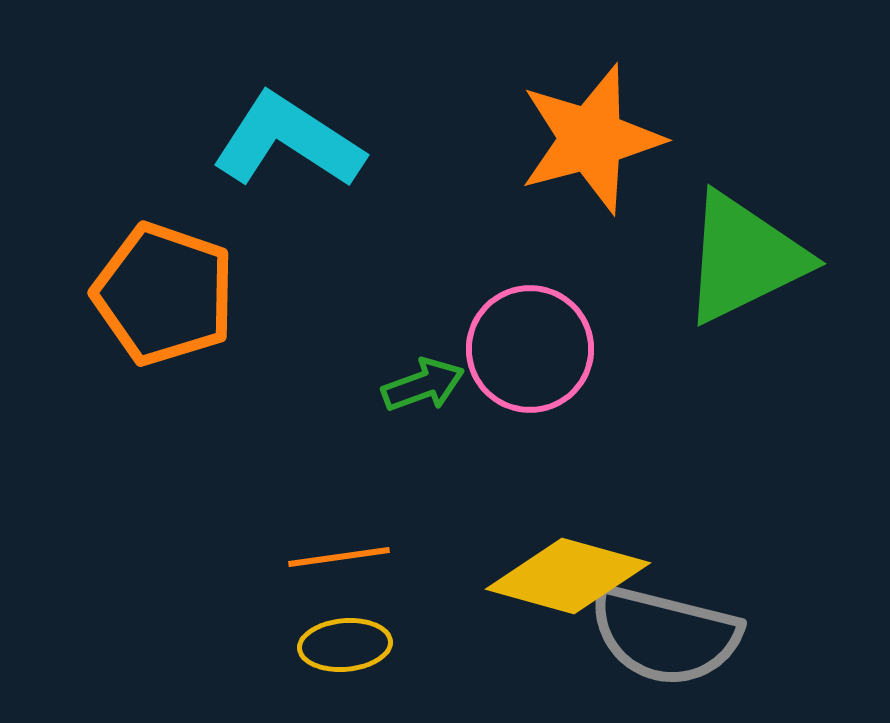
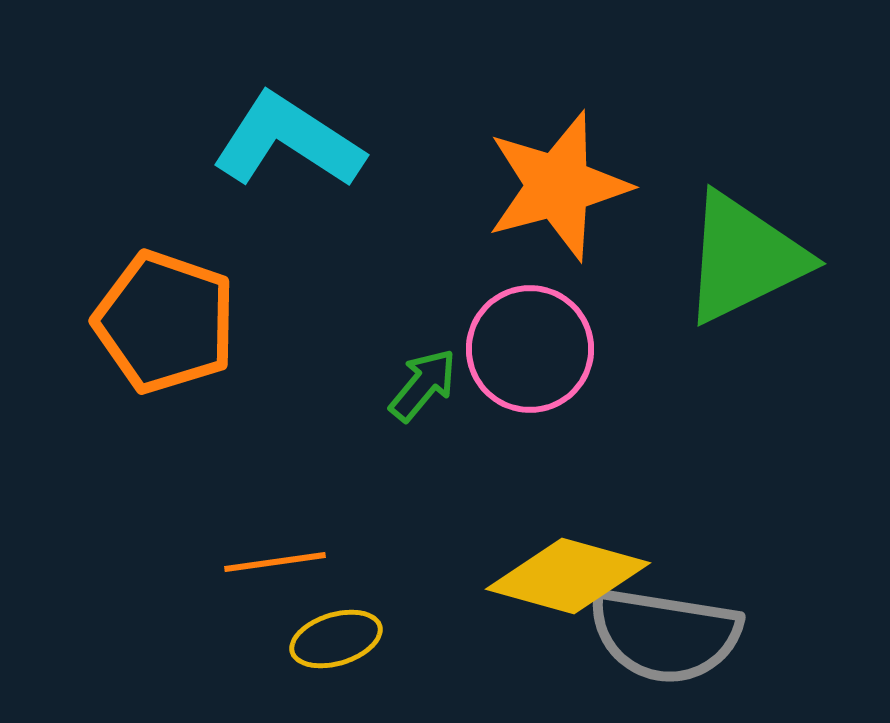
orange star: moved 33 px left, 47 px down
orange pentagon: moved 1 px right, 28 px down
green arrow: rotated 30 degrees counterclockwise
orange line: moved 64 px left, 5 px down
gray semicircle: rotated 5 degrees counterclockwise
yellow ellipse: moved 9 px left, 6 px up; rotated 12 degrees counterclockwise
